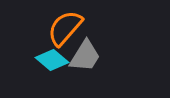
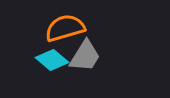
orange semicircle: rotated 33 degrees clockwise
